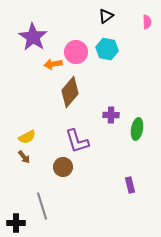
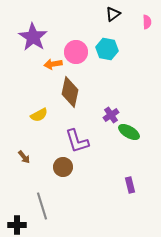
black triangle: moved 7 px right, 2 px up
brown diamond: rotated 28 degrees counterclockwise
purple cross: rotated 35 degrees counterclockwise
green ellipse: moved 8 px left, 3 px down; rotated 70 degrees counterclockwise
yellow semicircle: moved 12 px right, 22 px up
black cross: moved 1 px right, 2 px down
